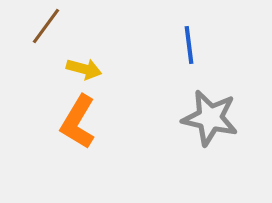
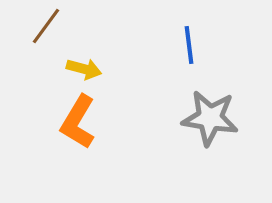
gray star: rotated 4 degrees counterclockwise
